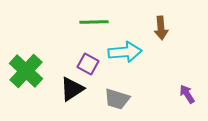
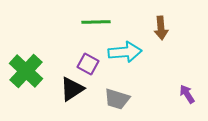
green line: moved 2 px right
